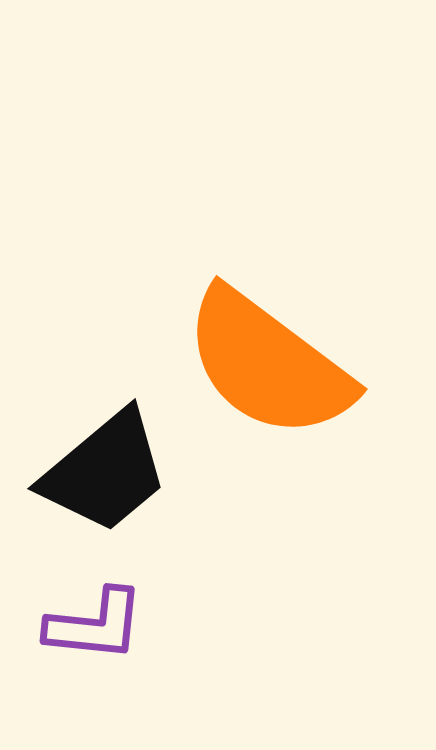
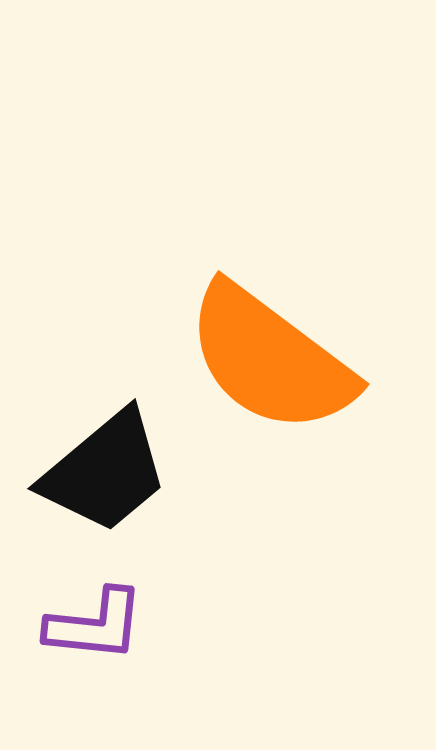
orange semicircle: moved 2 px right, 5 px up
